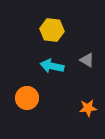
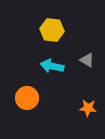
orange star: rotated 12 degrees clockwise
